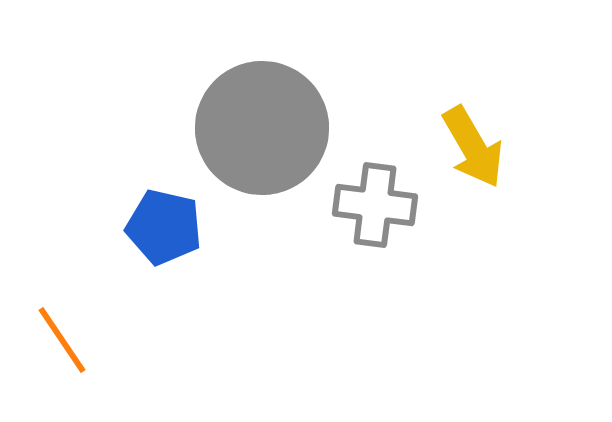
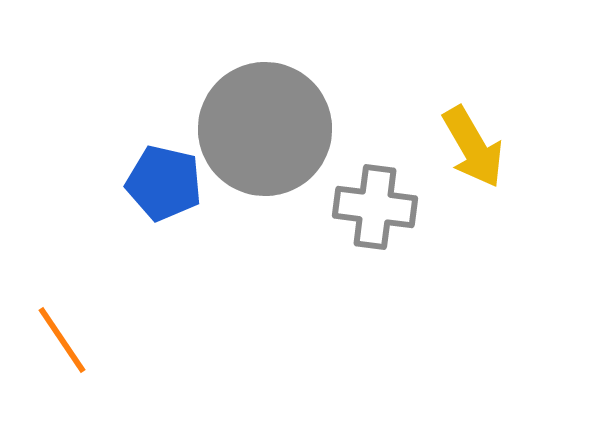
gray circle: moved 3 px right, 1 px down
gray cross: moved 2 px down
blue pentagon: moved 44 px up
